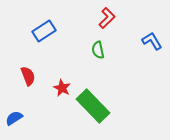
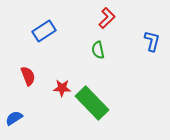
blue L-shape: rotated 45 degrees clockwise
red star: rotated 24 degrees counterclockwise
green rectangle: moved 1 px left, 3 px up
